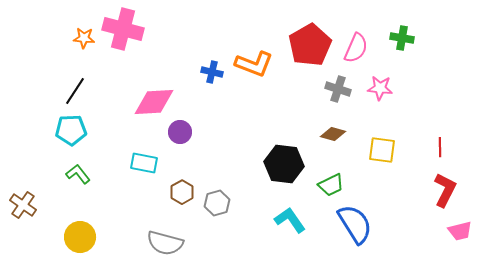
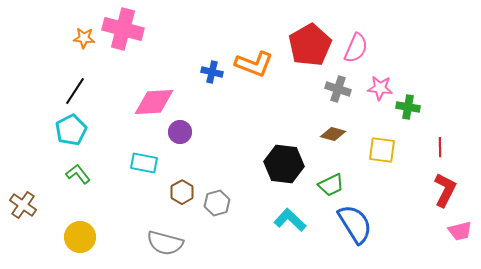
green cross: moved 6 px right, 69 px down
cyan pentagon: rotated 24 degrees counterclockwise
cyan L-shape: rotated 12 degrees counterclockwise
